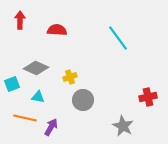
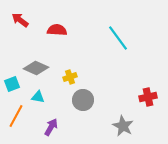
red arrow: rotated 54 degrees counterclockwise
orange line: moved 9 px left, 2 px up; rotated 75 degrees counterclockwise
